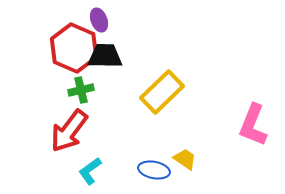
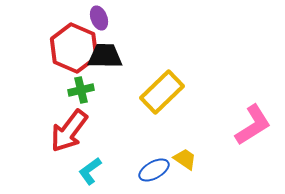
purple ellipse: moved 2 px up
pink L-shape: rotated 144 degrees counterclockwise
blue ellipse: rotated 40 degrees counterclockwise
